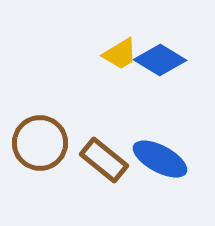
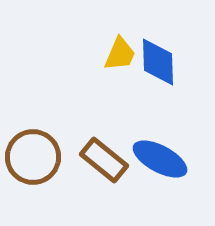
yellow trapezoid: rotated 36 degrees counterclockwise
blue diamond: moved 2 px left, 2 px down; rotated 57 degrees clockwise
brown circle: moved 7 px left, 14 px down
